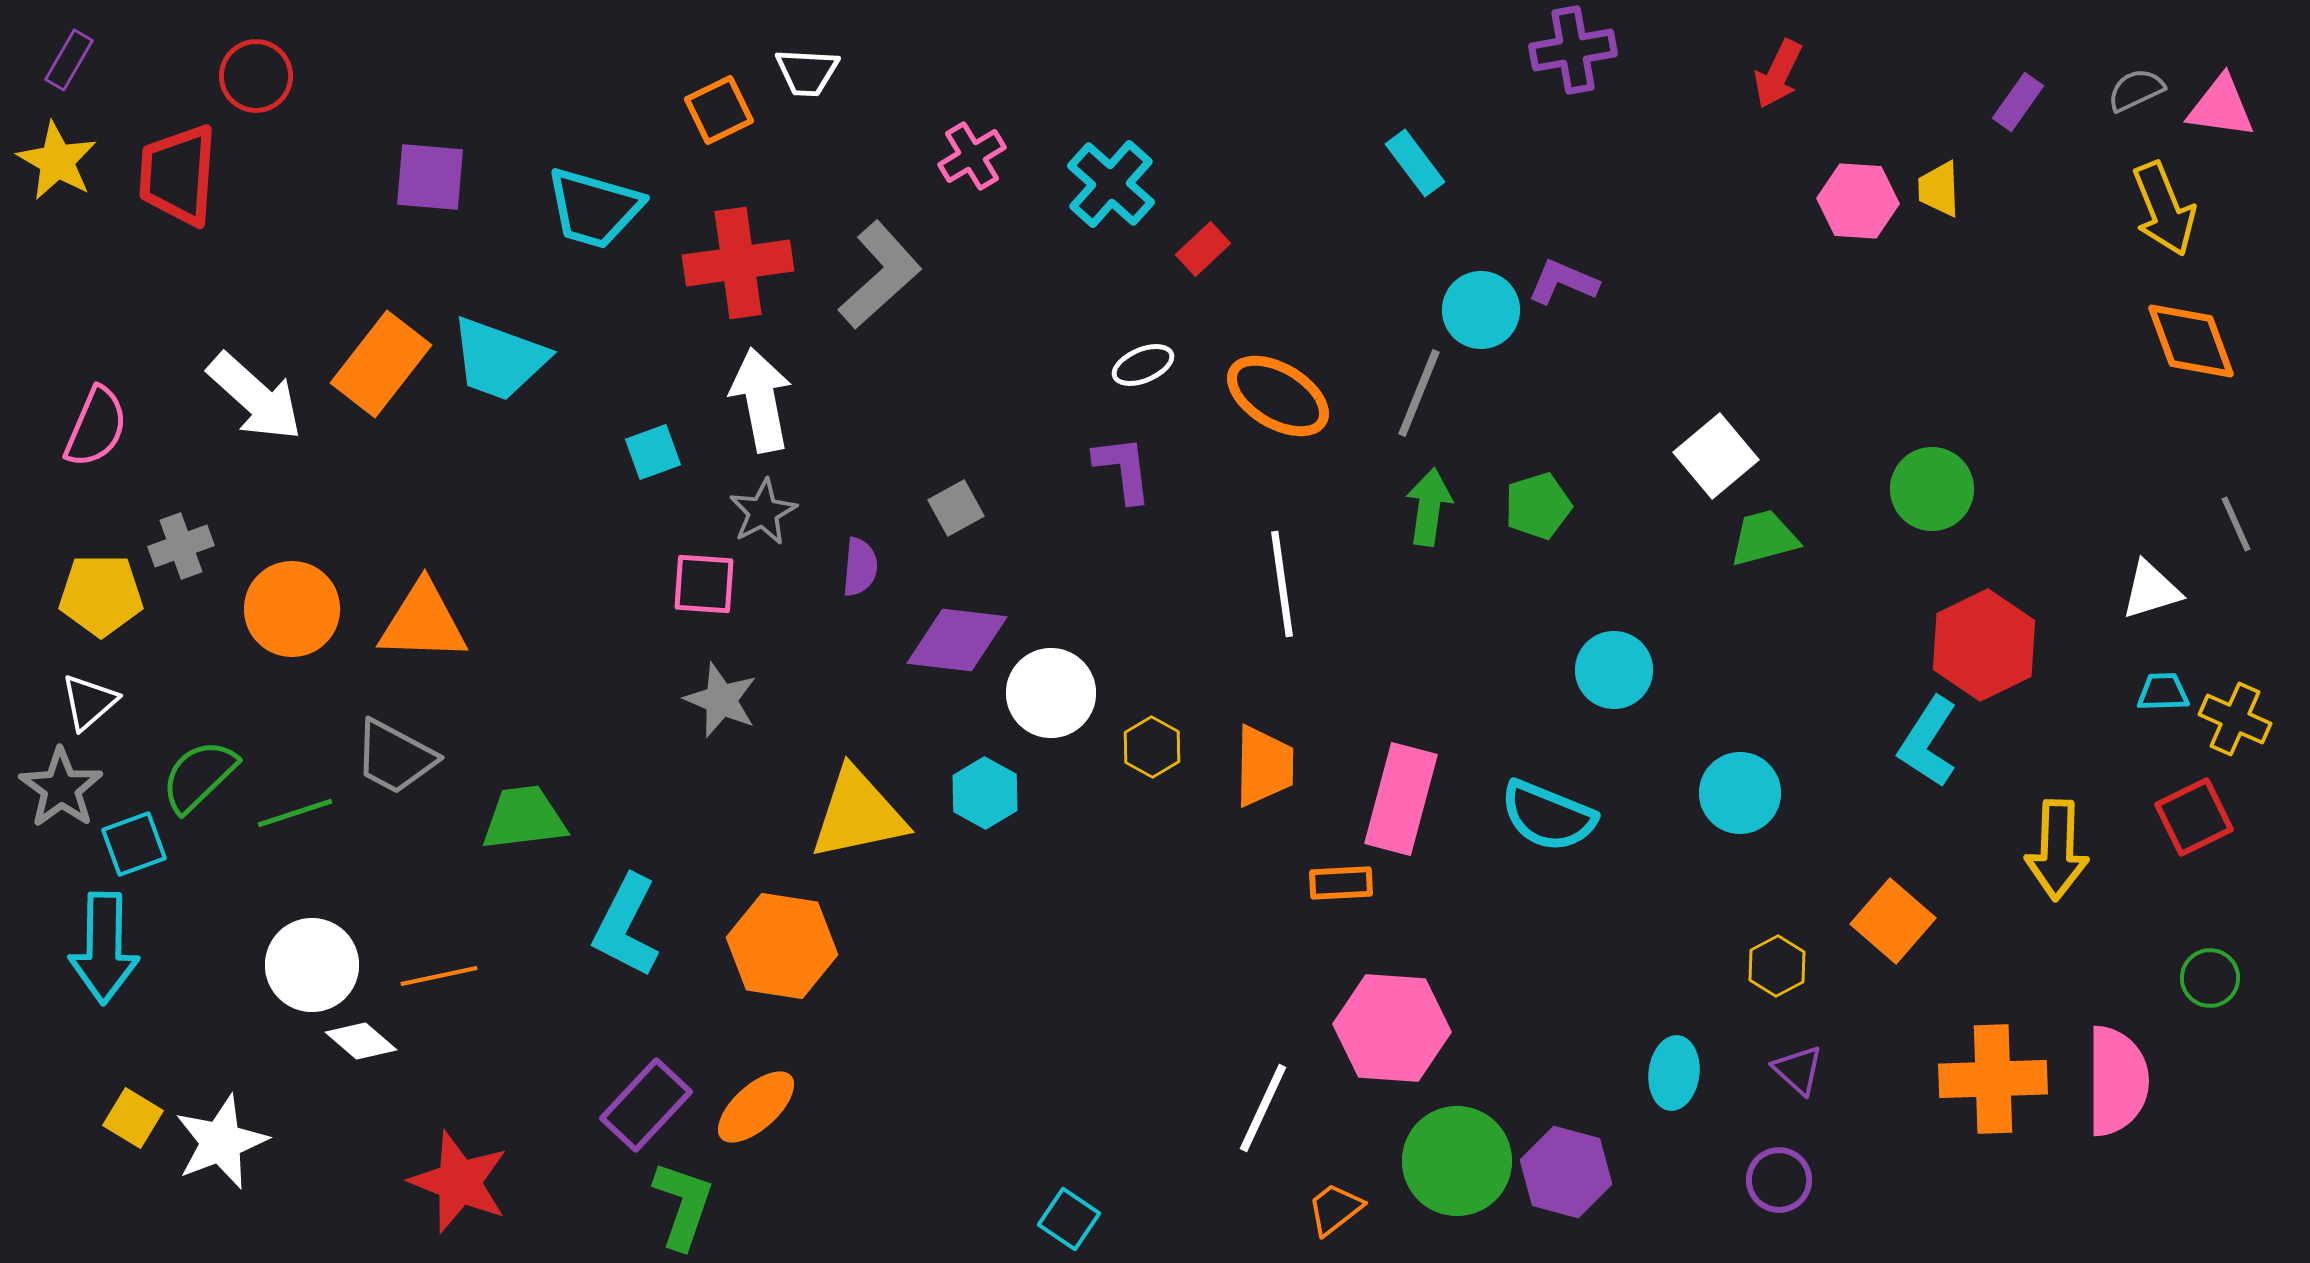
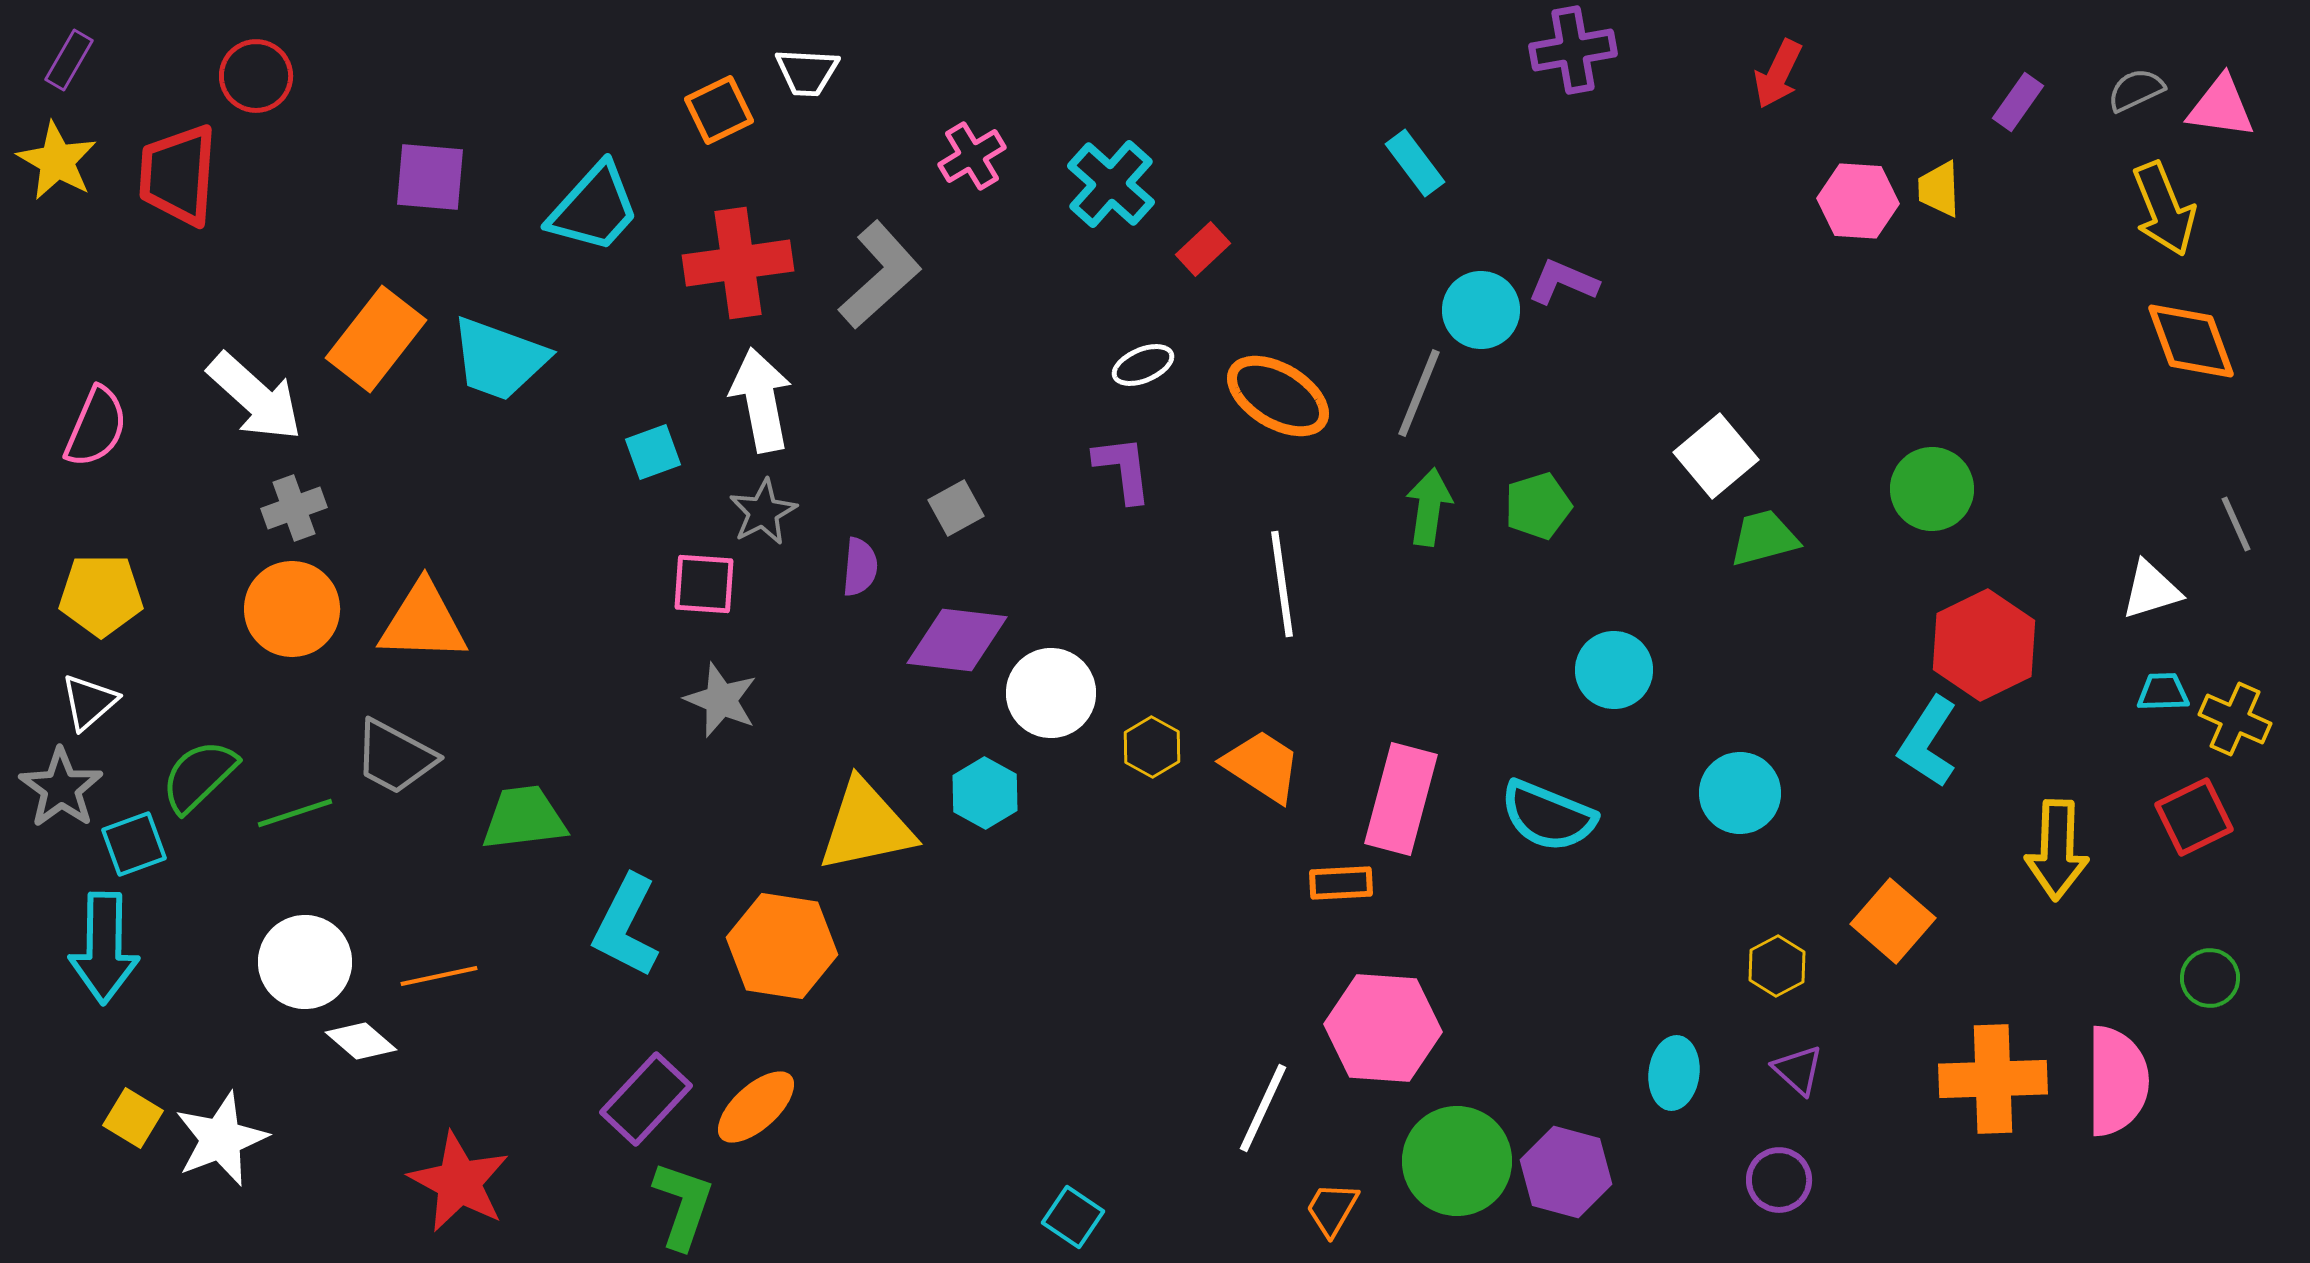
cyan trapezoid at (594, 208): rotated 64 degrees counterclockwise
orange rectangle at (381, 364): moved 5 px left, 25 px up
gray cross at (181, 546): moved 113 px right, 38 px up
orange trapezoid at (1264, 766): moved 2 px left; rotated 58 degrees counterclockwise
yellow triangle at (858, 814): moved 8 px right, 12 px down
white circle at (312, 965): moved 7 px left, 3 px up
pink hexagon at (1392, 1028): moved 9 px left
purple rectangle at (646, 1105): moved 6 px up
white star at (221, 1142): moved 3 px up
red star at (459, 1182): rotated 6 degrees clockwise
orange trapezoid at (1335, 1209): moved 3 px left; rotated 22 degrees counterclockwise
cyan square at (1069, 1219): moved 4 px right, 2 px up
